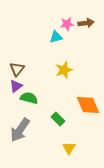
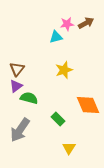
brown arrow: rotated 21 degrees counterclockwise
